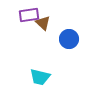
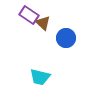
purple rectangle: rotated 42 degrees clockwise
blue circle: moved 3 px left, 1 px up
